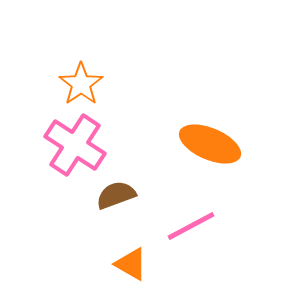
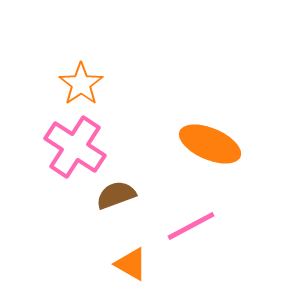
pink cross: moved 2 px down
